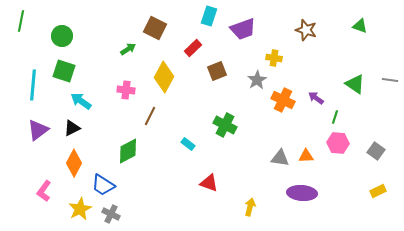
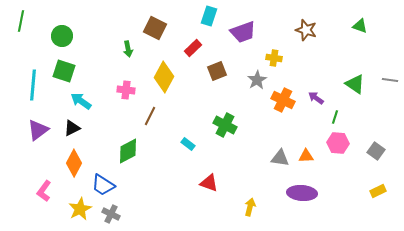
purple trapezoid at (243, 29): moved 3 px down
green arrow at (128, 49): rotated 112 degrees clockwise
